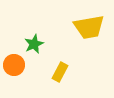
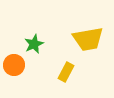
yellow trapezoid: moved 1 px left, 12 px down
yellow rectangle: moved 6 px right
